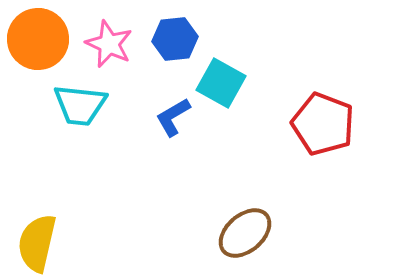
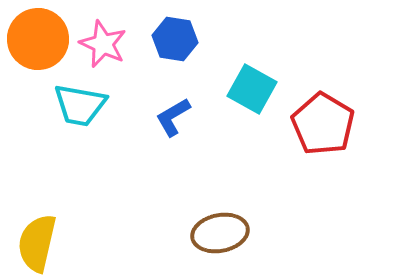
blue hexagon: rotated 15 degrees clockwise
pink star: moved 6 px left
cyan square: moved 31 px right, 6 px down
cyan trapezoid: rotated 4 degrees clockwise
red pentagon: rotated 10 degrees clockwise
brown ellipse: moved 25 px left; rotated 30 degrees clockwise
